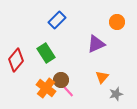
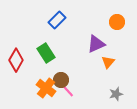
red diamond: rotated 10 degrees counterclockwise
orange triangle: moved 6 px right, 15 px up
